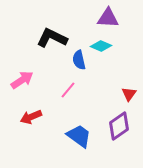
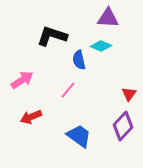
black L-shape: moved 2 px up; rotated 8 degrees counterclockwise
purple diamond: moved 4 px right; rotated 12 degrees counterclockwise
